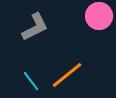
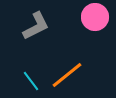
pink circle: moved 4 px left, 1 px down
gray L-shape: moved 1 px right, 1 px up
